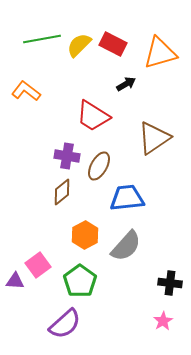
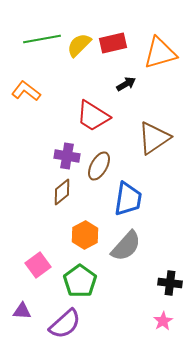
red rectangle: moved 1 px up; rotated 40 degrees counterclockwise
blue trapezoid: moved 1 px right, 1 px down; rotated 105 degrees clockwise
purple triangle: moved 7 px right, 30 px down
